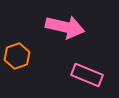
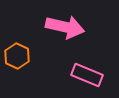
orange hexagon: rotated 15 degrees counterclockwise
